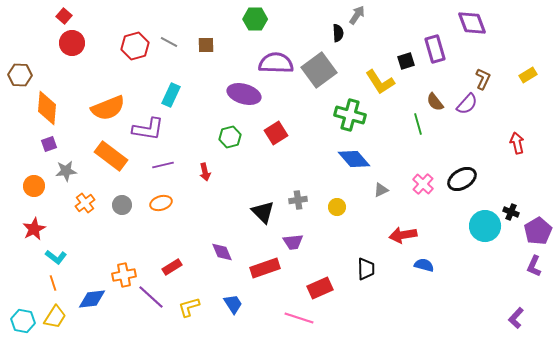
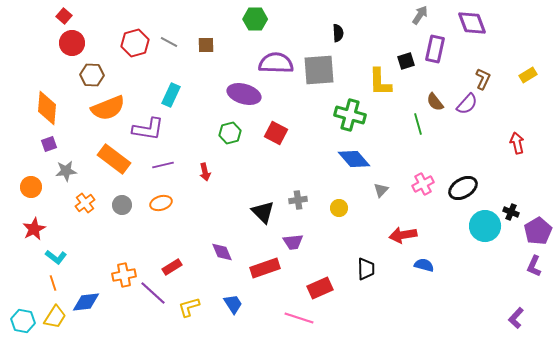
gray arrow at (357, 15): moved 63 px right
red hexagon at (135, 46): moved 3 px up
purple rectangle at (435, 49): rotated 28 degrees clockwise
gray square at (319, 70): rotated 32 degrees clockwise
brown hexagon at (20, 75): moved 72 px right
yellow L-shape at (380, 82): rotated 32 degrees clockwise
red square at (276, 133): rotated 30 degrees counterclockwise
green hexagon at (230, 137): moved 4 px up
orange rectangle at (111, 156): moved 3 px right, 3 px down
black ellipse at (462, 179): moved 1 px right, 9 px down
pink cross at (423, 184): rotated 20 degrees clockwise
orange circle at (34, 186): moved 3 px left, 1 px down
gray triangle at (381, 190): rotated 21 degrees counterclockwise
yellow circle at (337, 207): moved 2 px right, 1 px down
purple line at (151, 297): moved 2 px right, 4 px up
blue diamond at (92, 299): moved 6 px left, 3 px down
